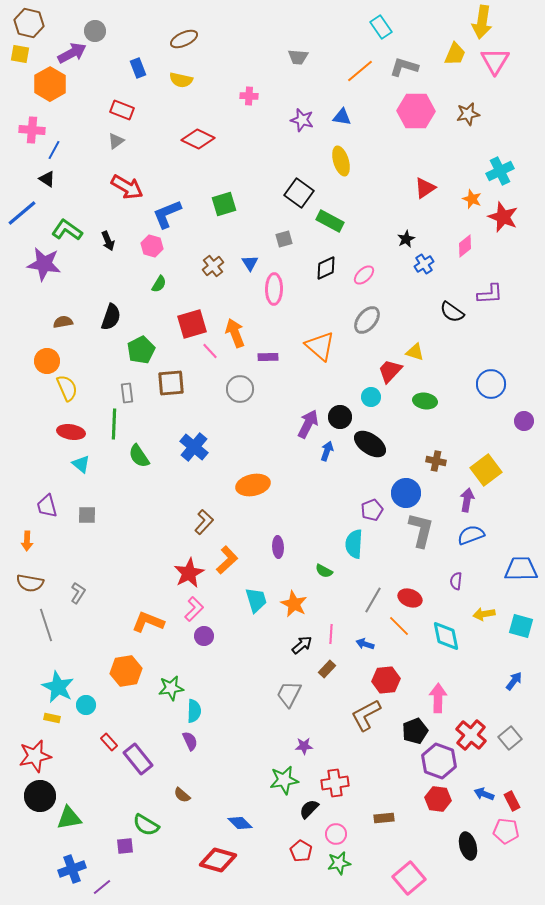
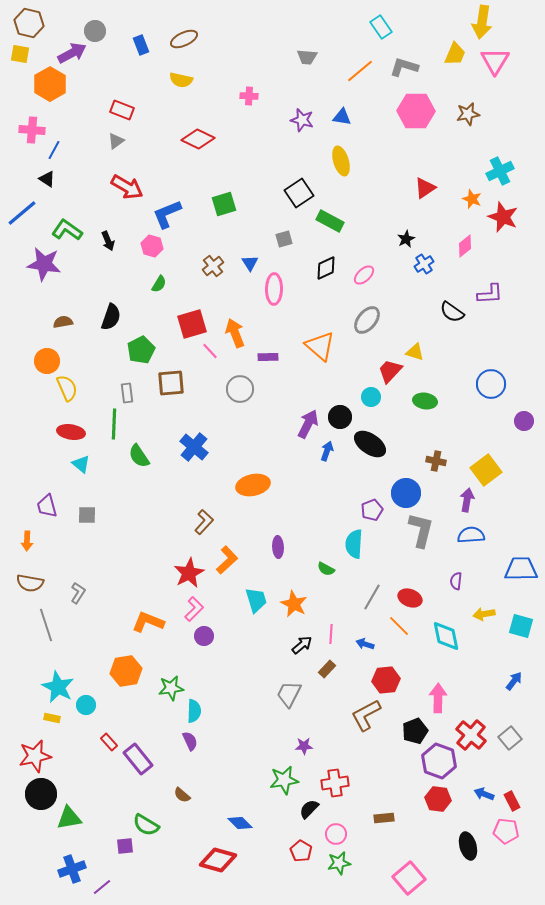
gray trapezoid at (298, 57): moved 9 px right
blue rectangle at (138, 68): moved 3 px right, 23 px up
black square at (299, 193): rotated 20 degrees clockwise
blue semicircle at (471, 535): rotated 16 degrees clockwise
green semicircle at (324, 571): moved 2 px right, 2 px up
gray line at (373, 600): moved 1 px left, 3 px up
black circle at (40, 796): moved 1 px right, 2 px up
